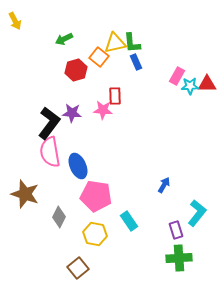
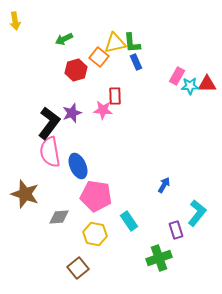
yellow arrow: rotated 18 degrees clockwise
purple star: rotated 24 degrees counterclockwise
gray diamond: rotated 60 degrees clockwise
green cross: moved 20 px left; rotated 15 degrees counterclockwise
